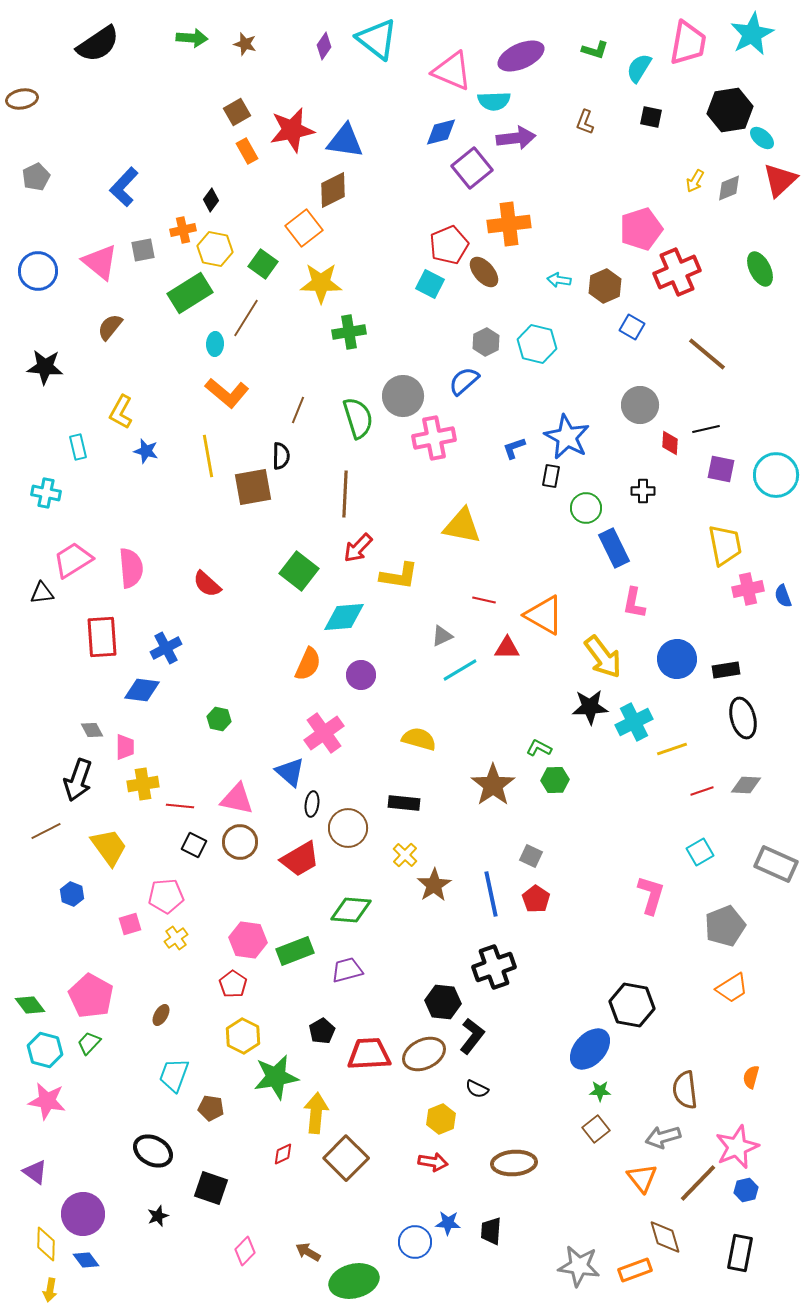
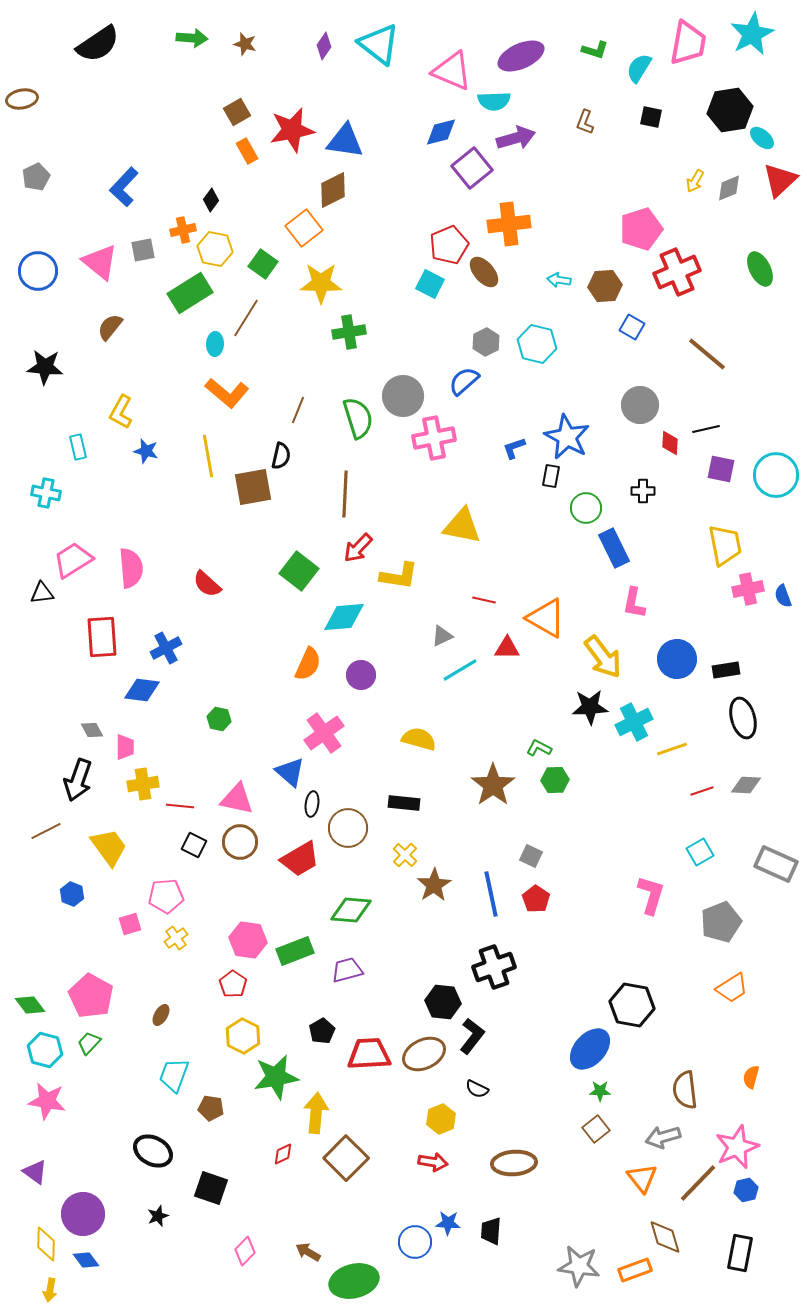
cyan triangle at (377, 39): moved 2 px right, 5 px down
purple arrow at (516, 138): rotated 9 degrees counterclockwise
brown hexagon at (605, 286): rotated 20 degrees clockwise
black semicircle at (281, 456): rotated 12 degrees clockwise
orange triangle at (544, 615): moved 2 px right, 3 px down
gray pentagon at (725, 926): moved 4 px left, 4 px up
